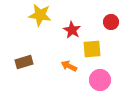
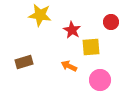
yellow square: moved 1 px left, 2 px up
